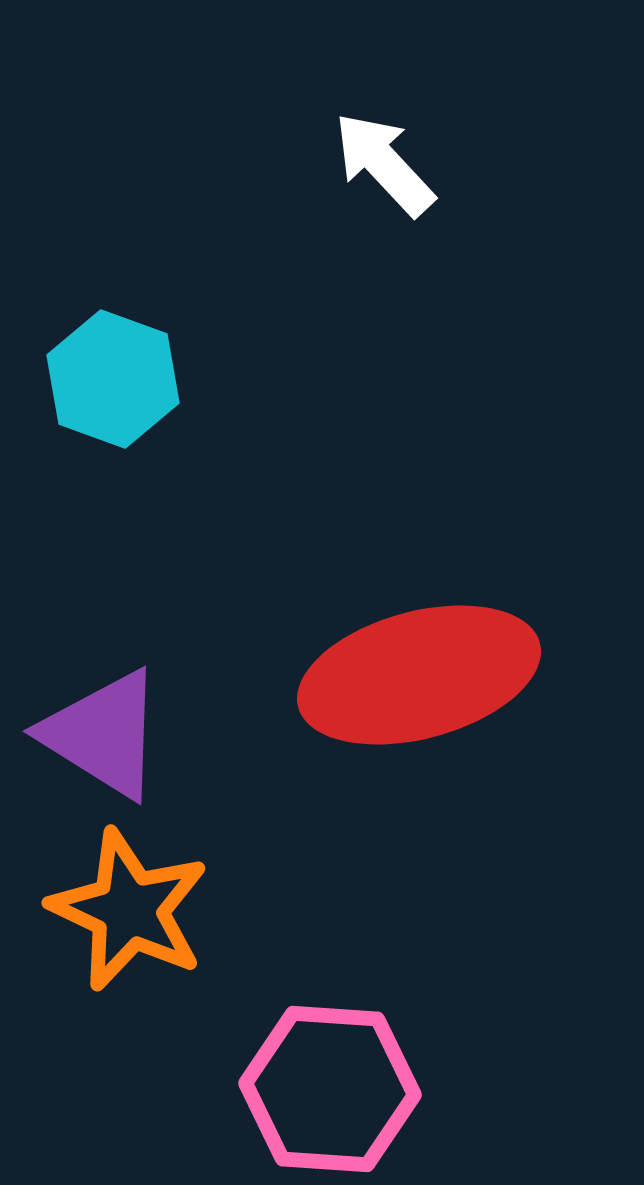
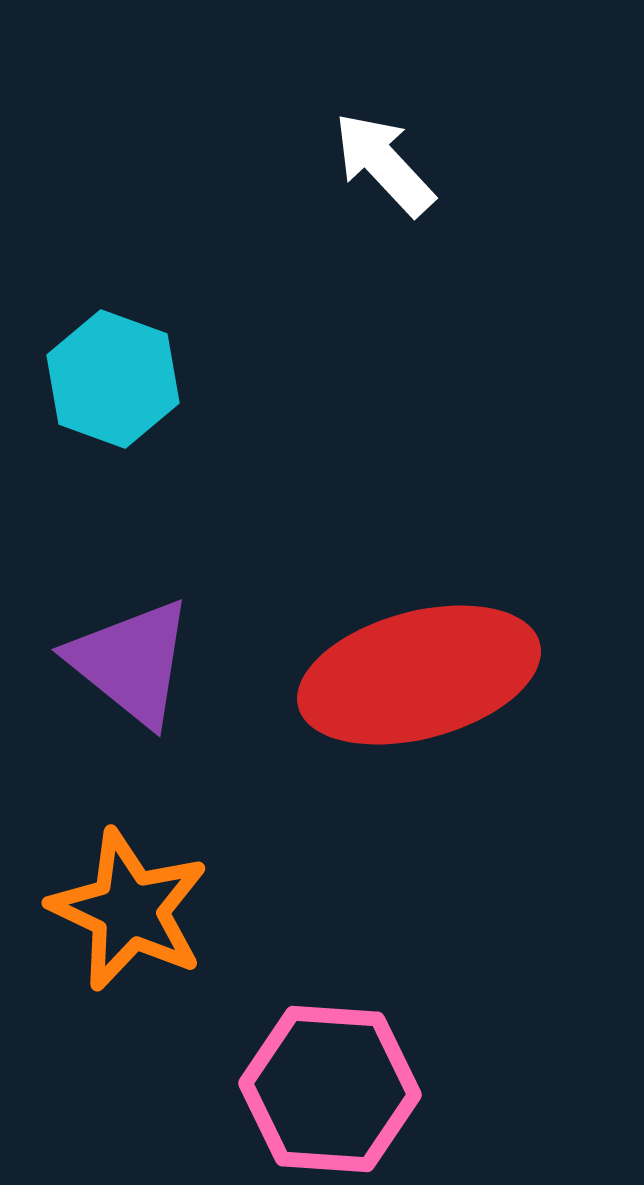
purple triangle: moved 28 px right, 72 px up; rotated 7 degrees clockwise
